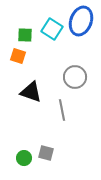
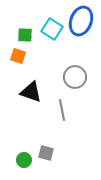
green circle: moved 2 px down
